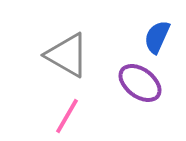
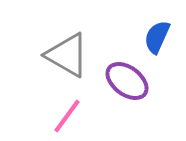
purple ellipse: moved 13 px left, 2 px up
pink line: rotated 6 degrees clockwise
